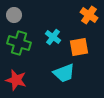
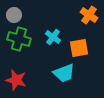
green cross: moved 4 px up
orange square: moved 1 px down
